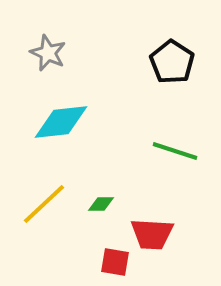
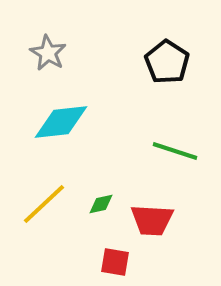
gray star: rotated 6 degrees clockwise
black pentagon: moved 5 px left
green diamond: rotated 12 degrees counterclockwise
red trapezoid: moved 14 px up
